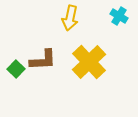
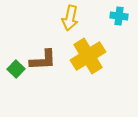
cyan cross: rotated 24 degrees counterclockwise
yellow cross: moved 1 px left, 6 px up; rotated 12 degrees clockwise
